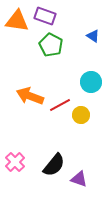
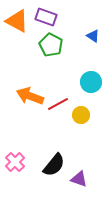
purple rectangle: moved 1 px right, 1 px down
orange triangle: rotated 20 degrees clockwise
red line: moved 2 px left, 1 px up
